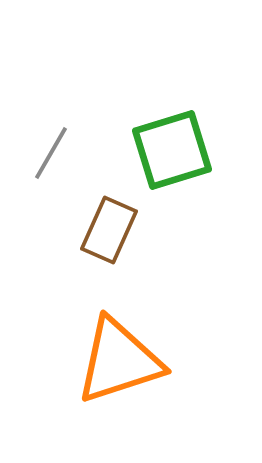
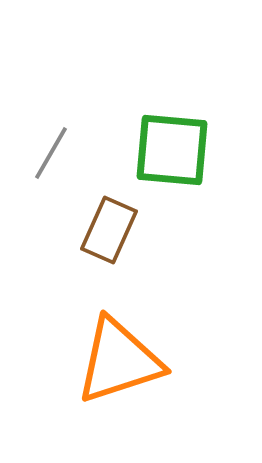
green square: rotated 22 degrees clockwise
